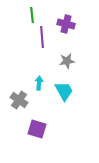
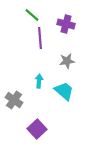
green line: rotated 42 degrees counterclockwise
purple line: moved 2 px left, 1 px down
cyan arrow: moved 2 px up
cyan trapezoid: rotated 20 degrees counterclockwise
gray cross: moved 5 px left
purple square: rotated 30 degrees clockwise
